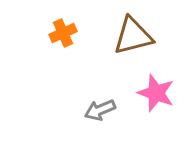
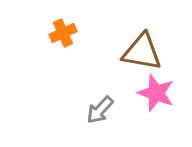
brown triangle: moved 9 px right, 16 px down; rotated 24 degrees clockwise
gray arrow: rotated 24 degrees counterclockwise
